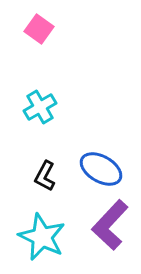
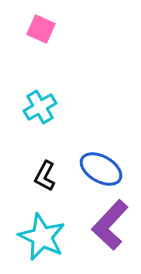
pink square: moved 2 px right; rotated 12 degrees counterclockwise
